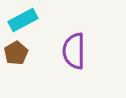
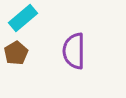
cyan rectangle: moved 2 px up; rotated 12 degrees counterclockwise
